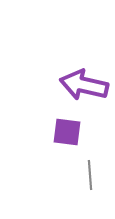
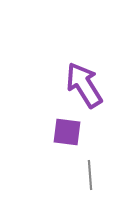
purple arrow: rotated 45 degrees clockwise
